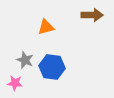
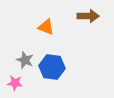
brown arrow: moved 4 px left, 1 px down
orange triangle: rotated 36 degrees clockwise
